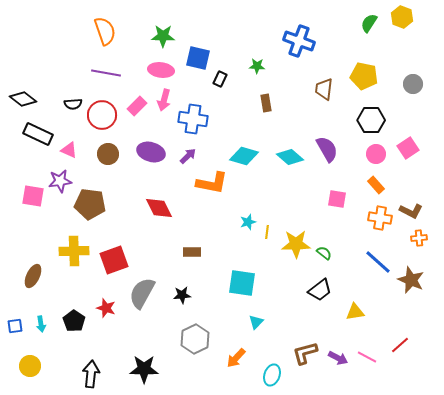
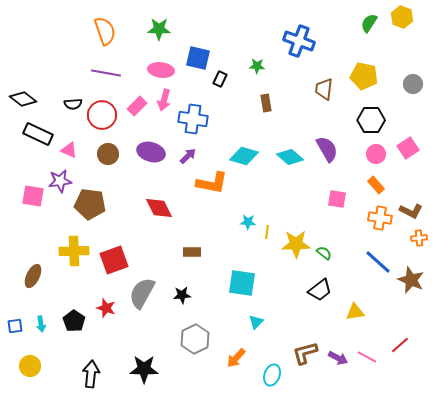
green star at (163, 36): moved 4 px left, 7 px up
cyan star at (248, 222): rotated 21 degrees clockwise
